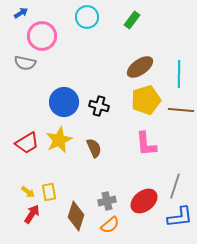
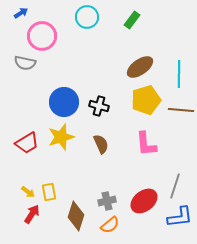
yellow star: moved 2 px right, 3 px up; rotated 8 degrees clockwise
brown semicircle: moved 7 px right, 4 px up
